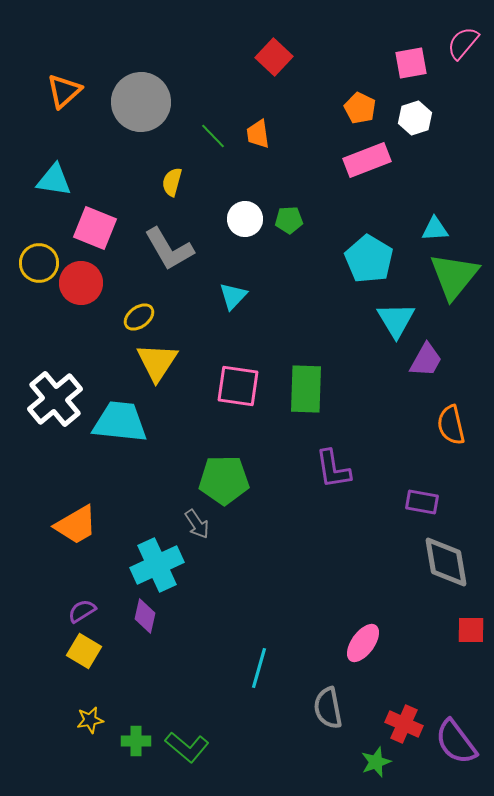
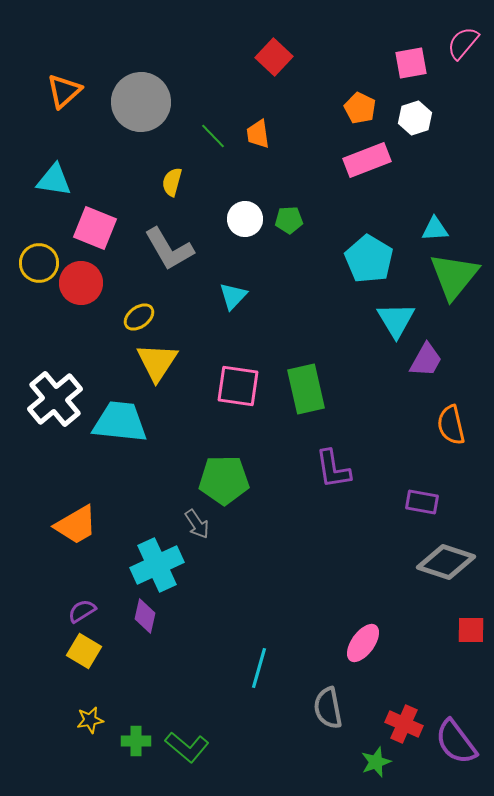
green rectangle at (306, 389): rotated 15 degrees counterclockwise
gray diamond at (446, 562): rotated 62 degrees counterclockwise
